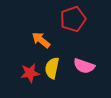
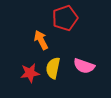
red pentagon: moved 8 px left, 1 px up
orange arrow: rotated 24 degrees clockwise
yellow semicircle: moved 1 px right
